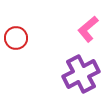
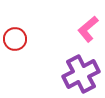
red circle: moved 1 px left, 1 px down
